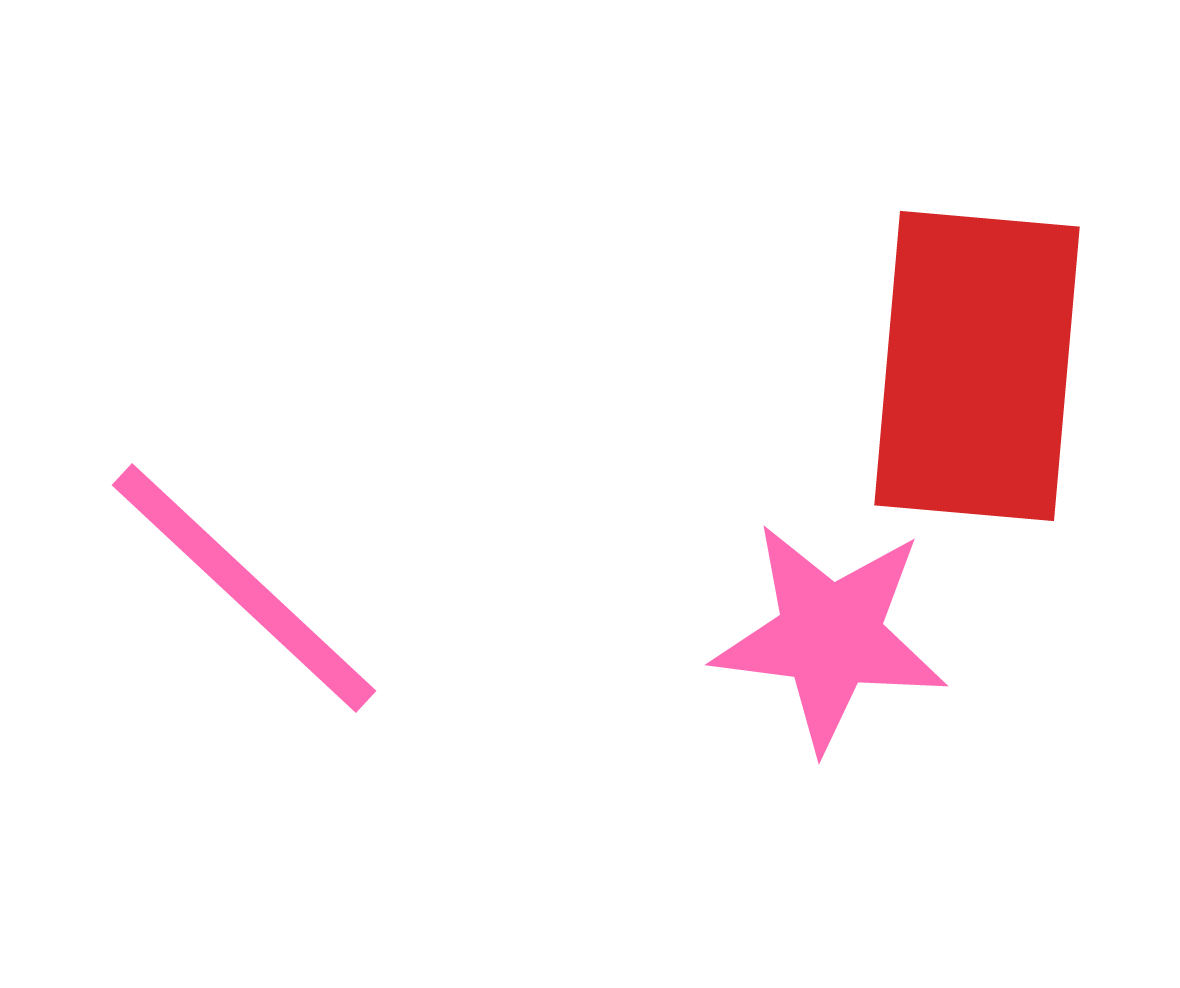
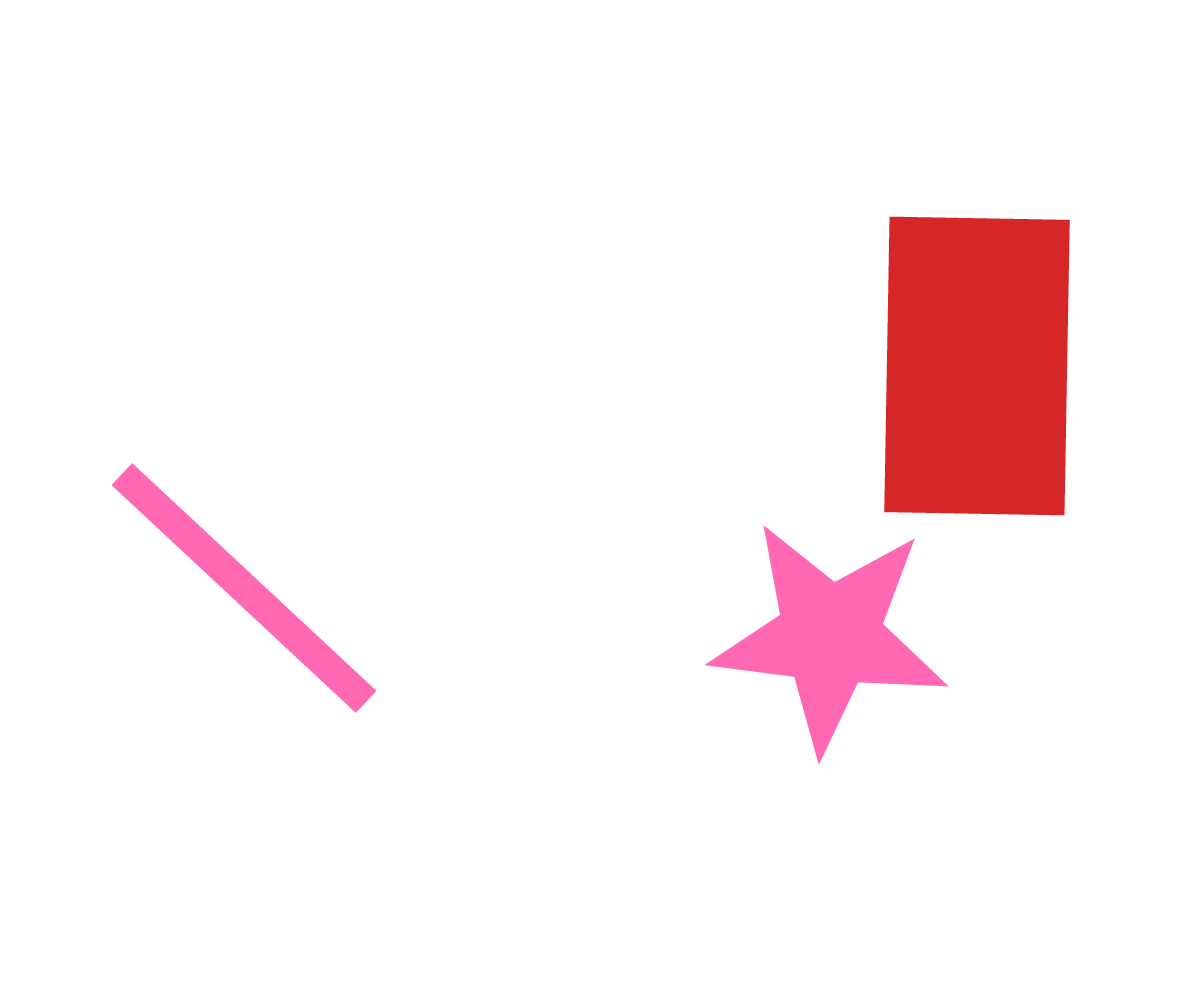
red rectangle: rotated 4 degrees counterclockwise
